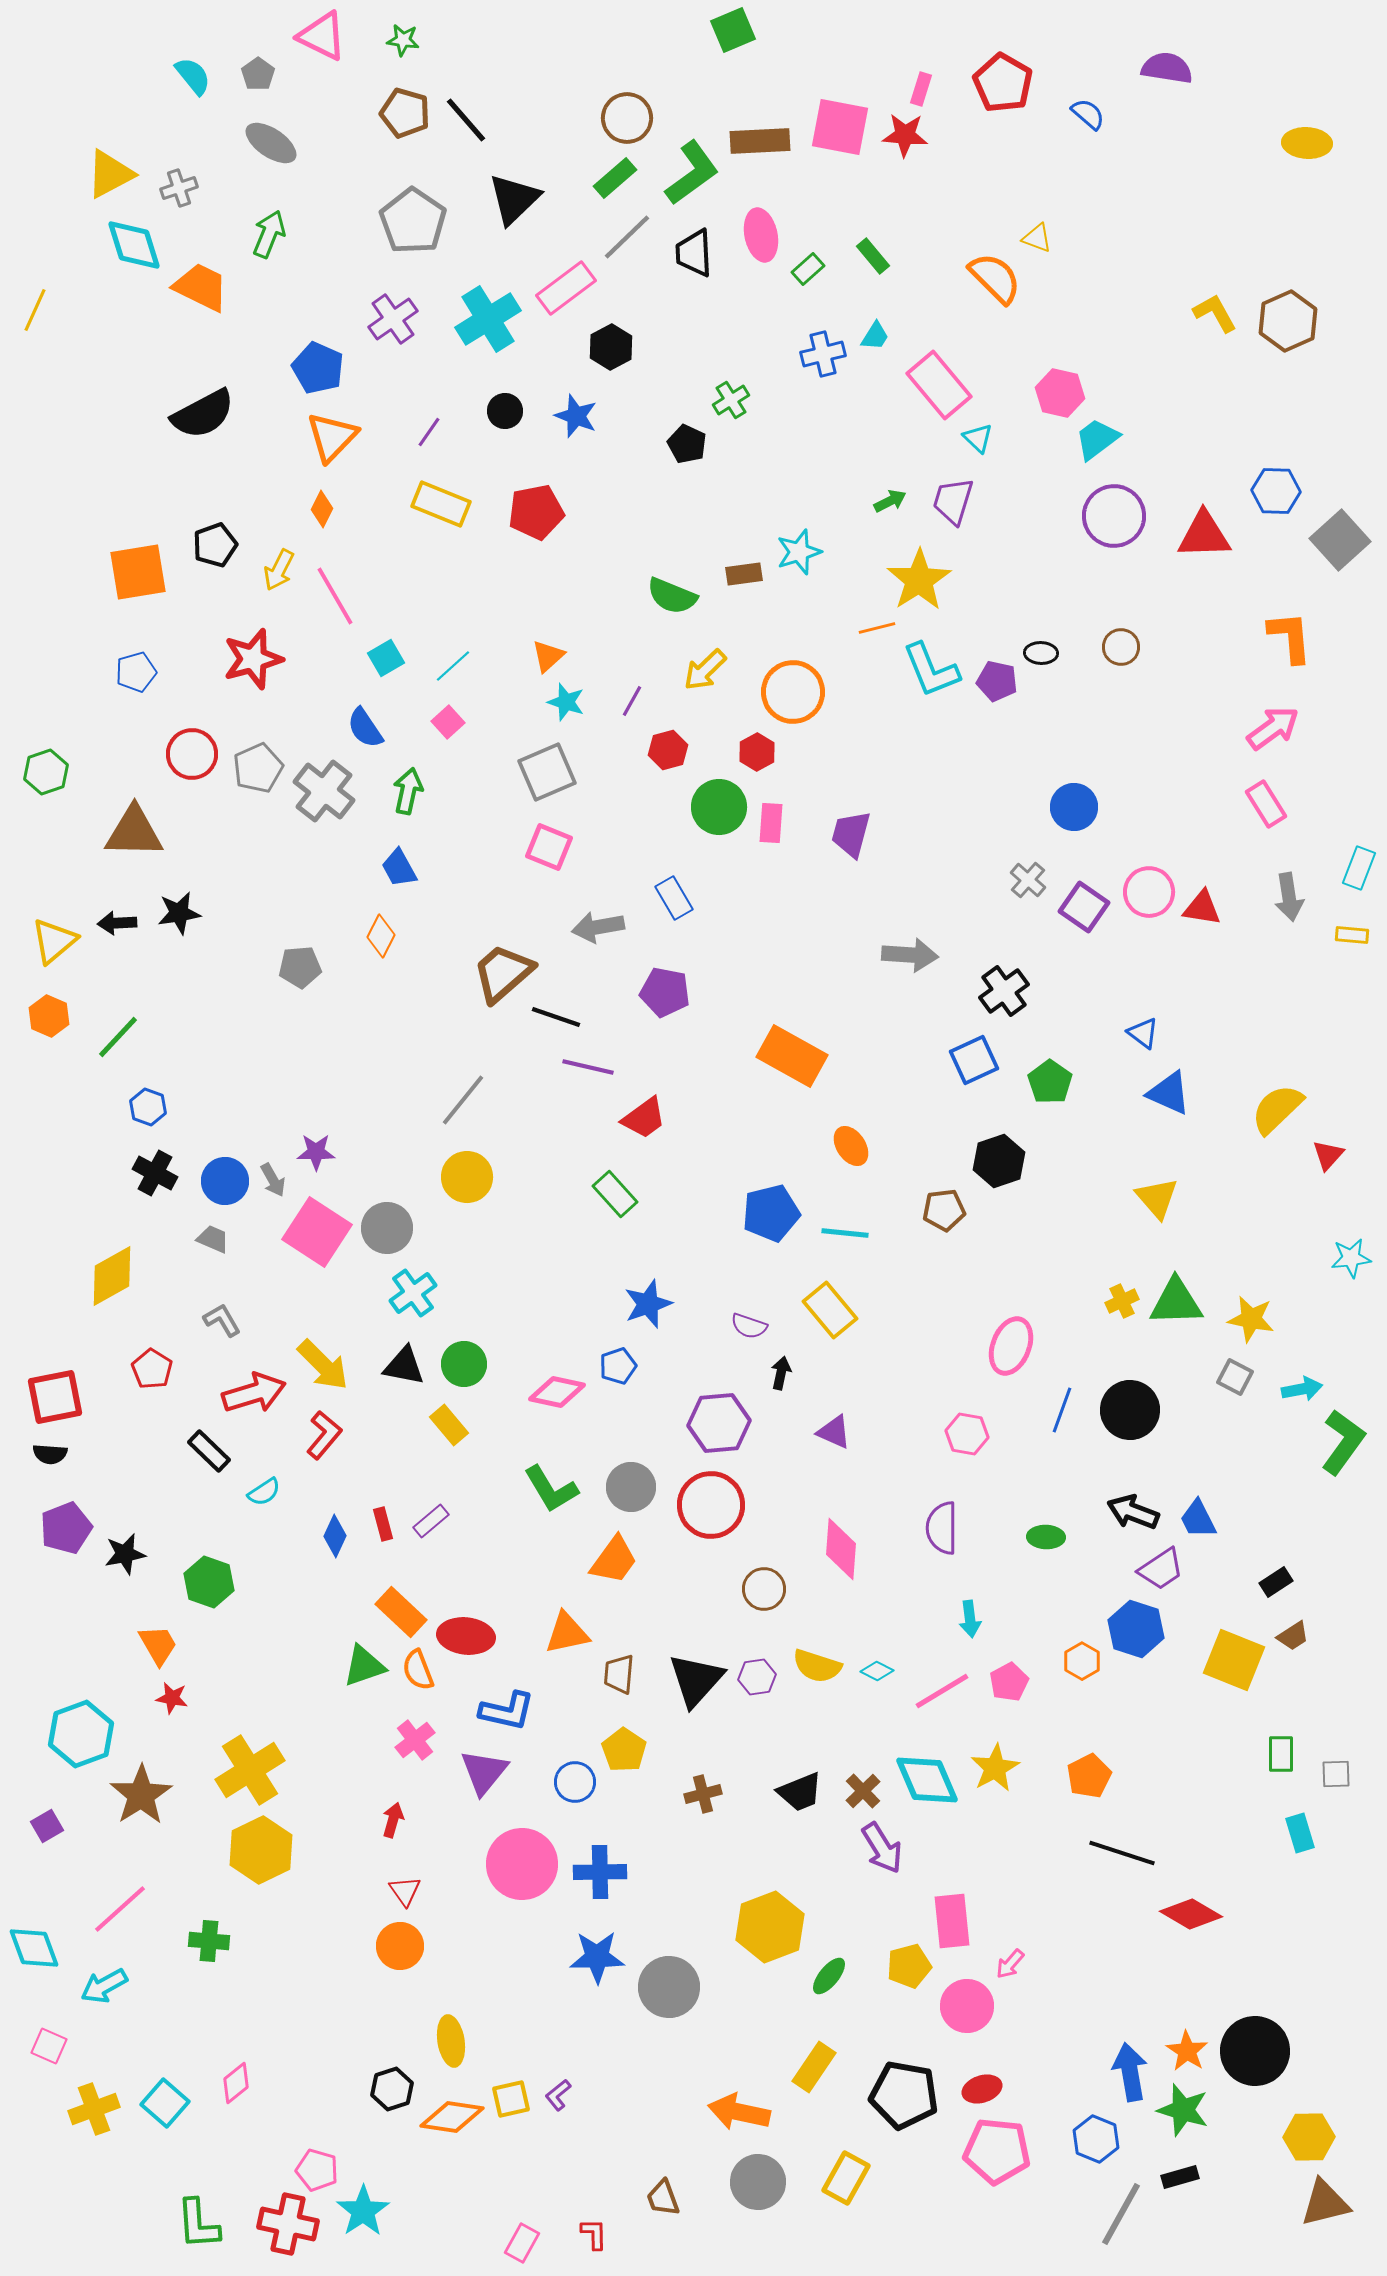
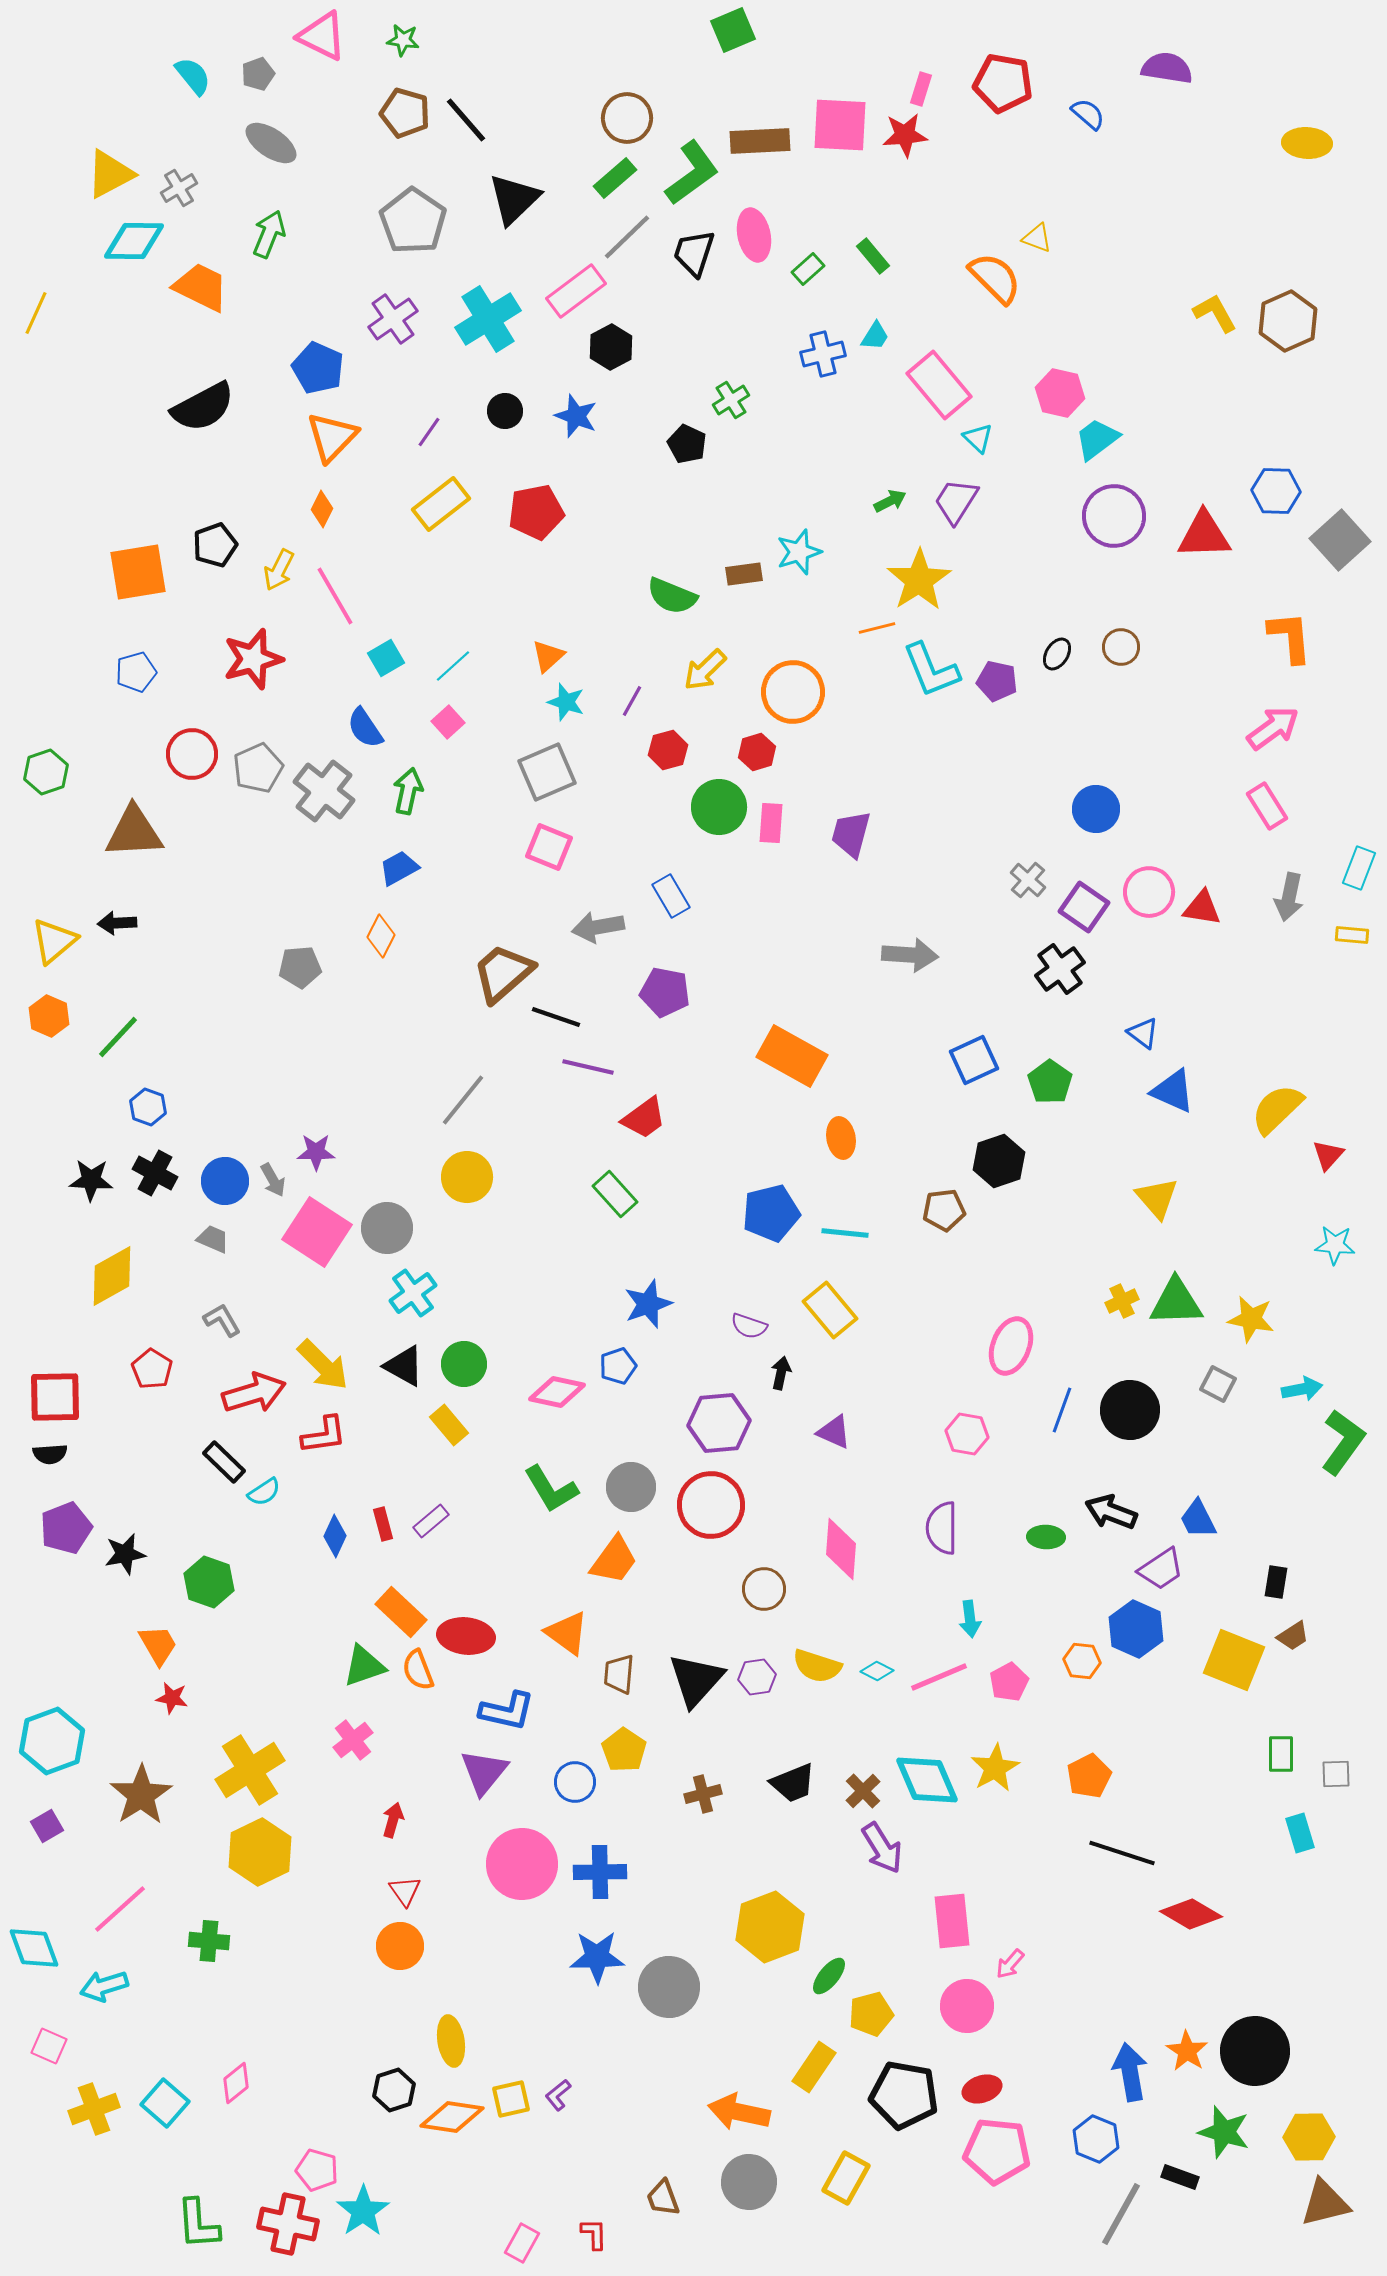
gray pentagon at (258, 74): rotated 16 degrees clockwise
red pentagon at (1003, 83): rotated 20 degrees counterclockwise
pink square at (840, 127): moved 2 px up; rotated 8 degrees counterclockwise
red star at (905, 135): rotated 9 degrees counterclockwise
gray cross at (179, 188): rotated 12 degrees counterclockwise
pink ellipse at (761, 235): moved 7 px left
cyan diamond at (134, 245): moved 4 px up; rotated 72 degrees counterclockwise
black trapezoid at (694, 253): rotated 21 degrees clockwise
pink rectangle at (566, 288): moved 10 px right, 3 px down
yellow line at (35, 310): moved 1 px right, 3 px down
black semicircle at (203, 414): moved 7 px up
purple trapezoid at (953, 501): moved 3 px right; rotated 15 degrees clockwise
yellow rectangle at (441, 504): rotated 60 degrees counterclockwise
black ellipse at (1041, 653): moved 16 px right, 1 px down; rotated 60 degrees counterclockwise
red hexagon at (757, 752): rotated 12 degrees clockwise
pink rectangle at (1266, 804): moved 1 px right, 2 px down
blue circle at (1074, 807): moved 22 px right, 2 px down
brown triangle at (134, 832): rotated 4 degrees counterclockwise
blue trapezoid at (399, 868): rotated 90 degrees clockwise
gray arrow at (1289, 897): rotated 21 degrees clockwise
blue rectangle at (674, 898): moved 3 px left, 2 px up
black star at (179, 913): moved 88 px left, 267 px down; rotated 12 degrees clockwise
black cross at (1004, 991): moved 56 px right, 22 px up
blue triangle at (1169, 1093): moved 4 px right, 2 px up
orange ellipse at (851, 1146): moved 10 px left, 8 px up; rotated 24 degrees clockwise
cyan star at (1351, 1258): moved 16 px left, 13 px up; rotated 12 degrees clockwise
black triangle at (404, 1366): rotated 18 degrees clockwise
gray square at (1235, 1377): moved 17 px left, 7 px down
red square at (55, 1397): rotated 10 degrees clockwise
red L-shape at (324, 1435): rotated 42 degrees clockwise
black rectangle at (209, 1451): moved 15 px right, 11 px down
black semicircle at (50, 1454): rotated 8 degrees counterclockwise
black arrow at (1133, 1512): moved 22 px left
black rectangle at (1276, 1582): rotated 48 degrees counterclockwise
blue hexagon at (1136, 1629): rotated 6 degrees clockwise
orange triangle at (567, 1633): rotated 48 degrees clockwise
orange hexagon at (1082, 1661): rotated 24 degrees counterclockwise
pink line at (942, 1691): moved 3 px left, 14 px up; rotated 8 degrees clockwise
cyan hexagon at (81, 1734): moved 29 px left, 7 px down
pink cross at (415, 1740): moved 62 px left
black trapezoid at (800, 1792): moved 7 px left, 9 px up
yellow hexagon at (261, 1850): moved 1 px left, 2 px down
yellow pentagon at (909, 1966): moved 38 px left, 48 px down
cyan arrow at (104, 1986): rotated 12 degrees clockwise
black hexagon at (392, 2089): moved 2 px right, 1 px down
green star at (1183, 2110): moved 41 px right, 22 px down
black rectangle at (1180, 2177): rotated 36 degrees clockwise
gray circle at (758, 2182): moved 9 px left
